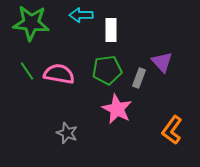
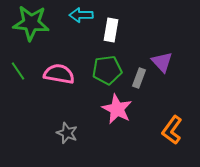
white rectangle: rotated 10 degrees clockwise
green line: moved 9 px left
